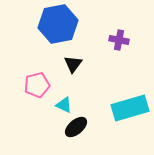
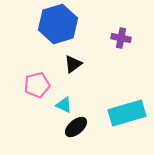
blue hexagon: rotated 6 degrees counterclockwise
purple cross: moved 2 px right, 2 px up
black triangle: rotated 18 degrees clockwise
cyan rectangle: moved 3 px left, 5 px down
